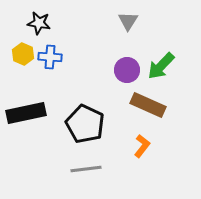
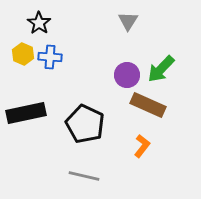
black star: rotated 25 degrees clockwise
green arrow: moved 3 px down
purple circle: moved 5 px down
gray line: moved 2 px left, 7 px down; rotated 20 degrees clockwise
